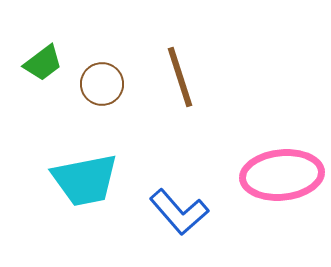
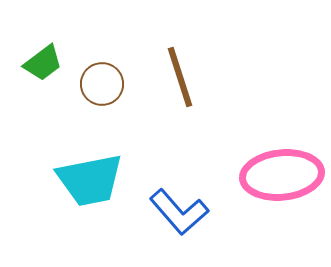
cyan trapezoid: moved 5 px right
